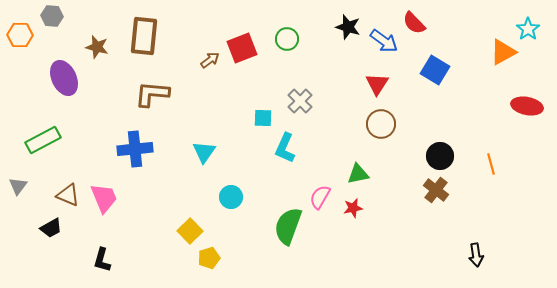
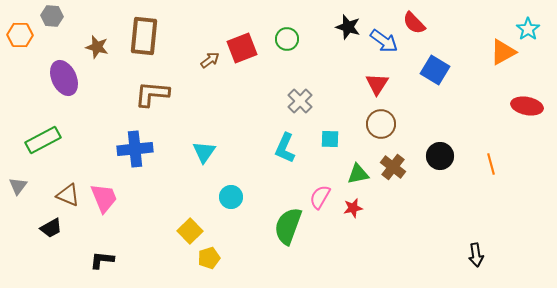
cyan square: moved 67 px right, 21 px down
brown cross: moved 43 px left, 23 px up
black L-shape: rotated 80 degrees clockwise
